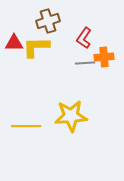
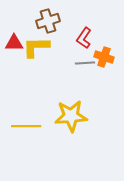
orange cross: rotated 24 degrees clockwise
